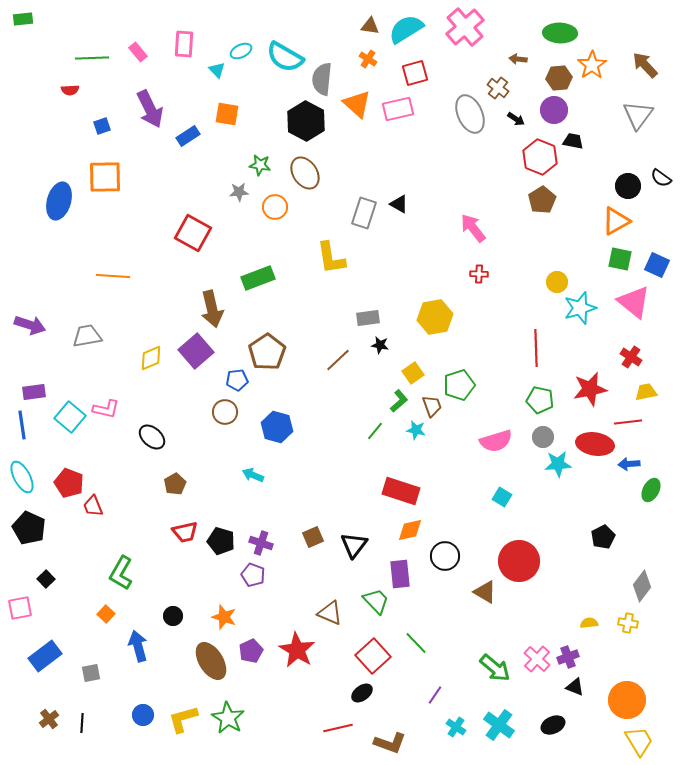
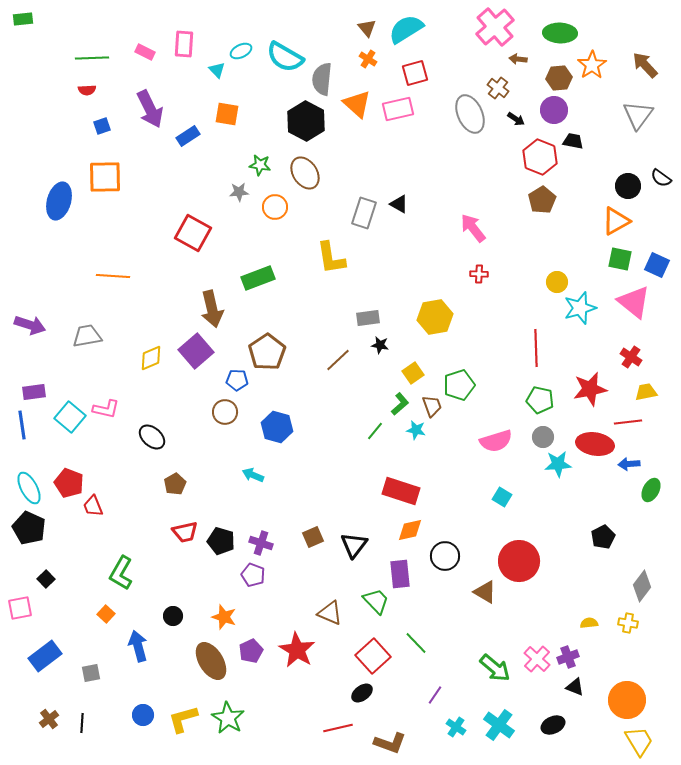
brown triangle at (370, 26): moved 3 px left, 2 px down; rotated 42 degrees clockwise
pink cross at (465, 27): moved 30 px right
pink rectangle at (138, 52): moved 7 px right; rotated 24 degrees counterclockwise
red semicircle at (70, 90): moved 17 px right
blue pentagon at (237, 380): rotated 10 degrees clockwise
green L-shape at (399, 401): moved 1 px right, 3 px down
cyan ellipse at (22, 477): moved 7 px right, 11 px down
